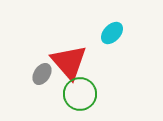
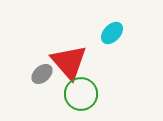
gray ellipse: rotated 15 degrees clockwise
green circle: moved 1 px right
